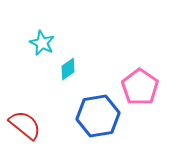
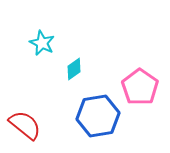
cyan diamond: moved 6 px right
